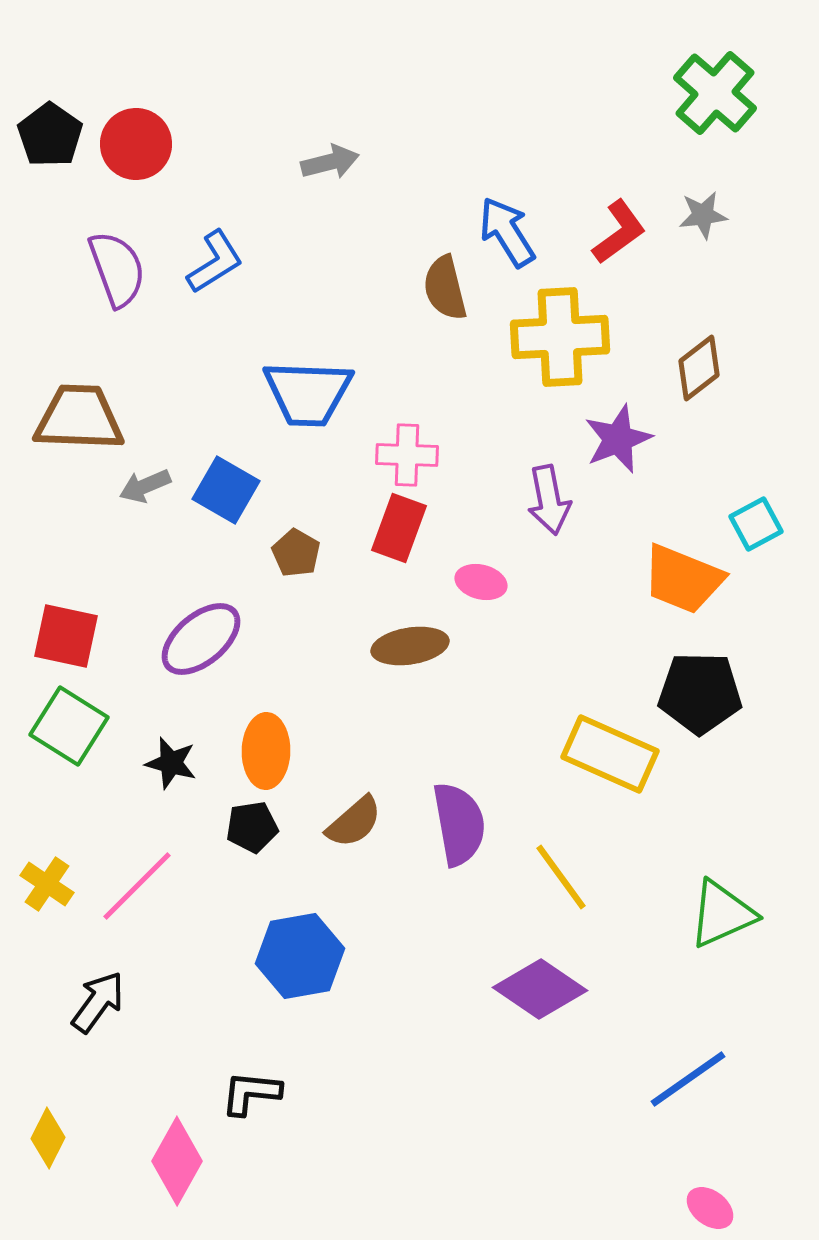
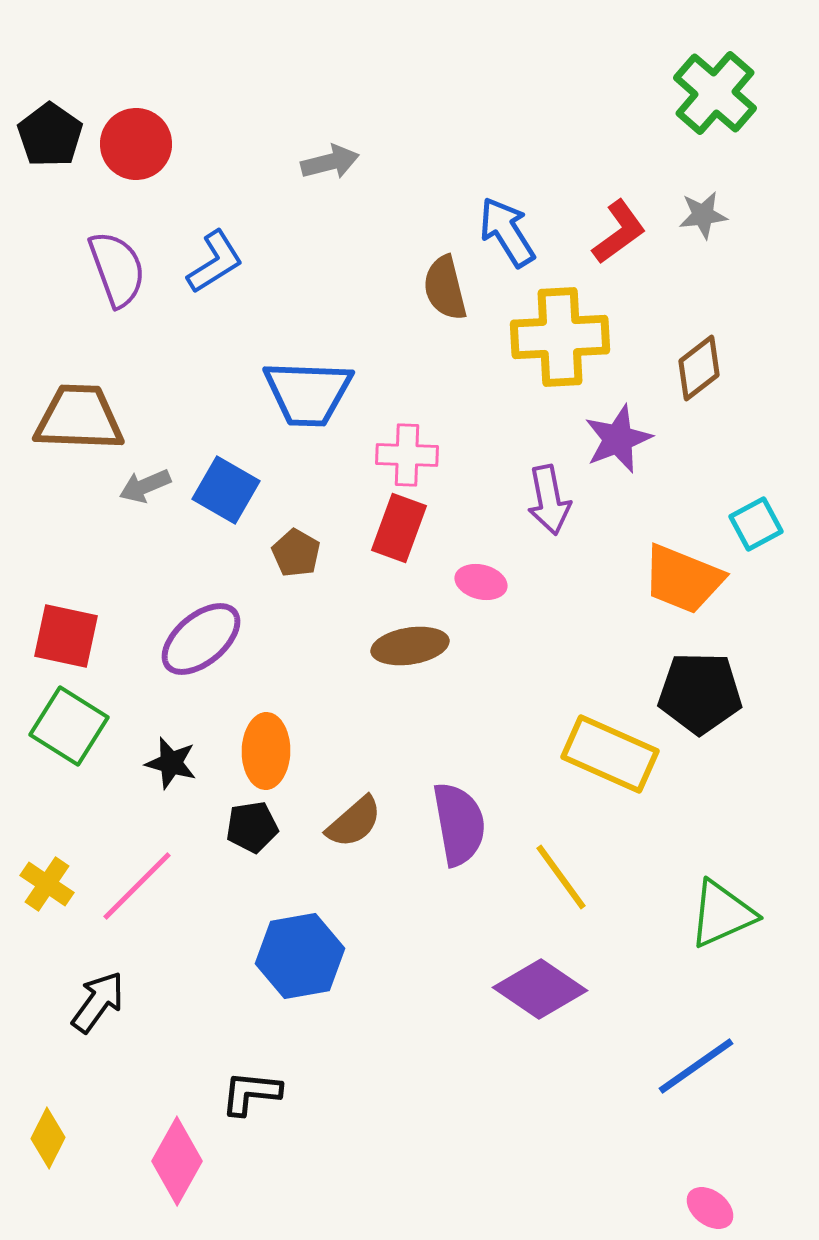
blue line at (688, 1079): moved 8 px right, 13 px up
